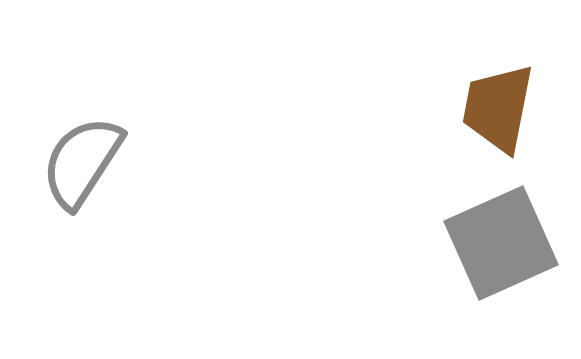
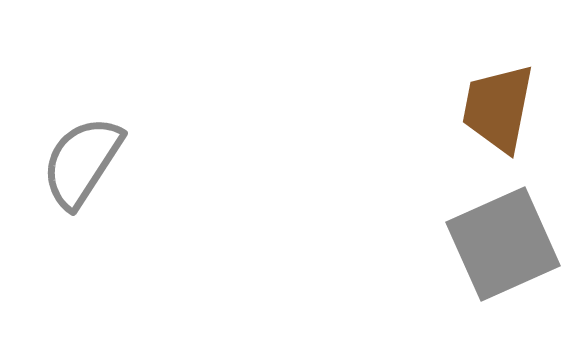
gray square: moved 2 px right, 1 px down
